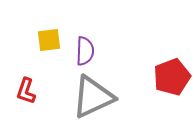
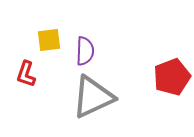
red L-shape: moved 17 px up
